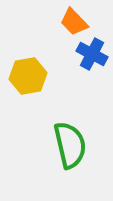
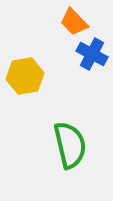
yellow hexagon: moved 3 px left
